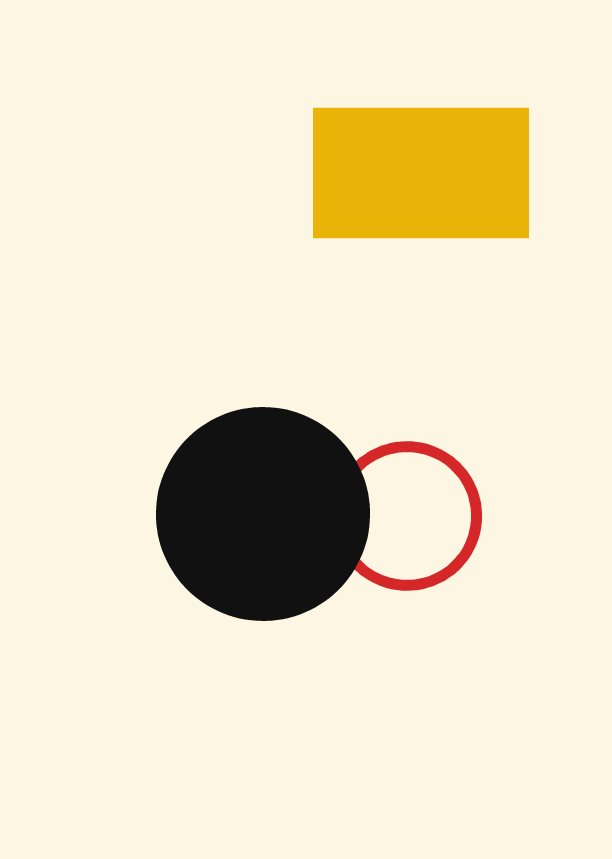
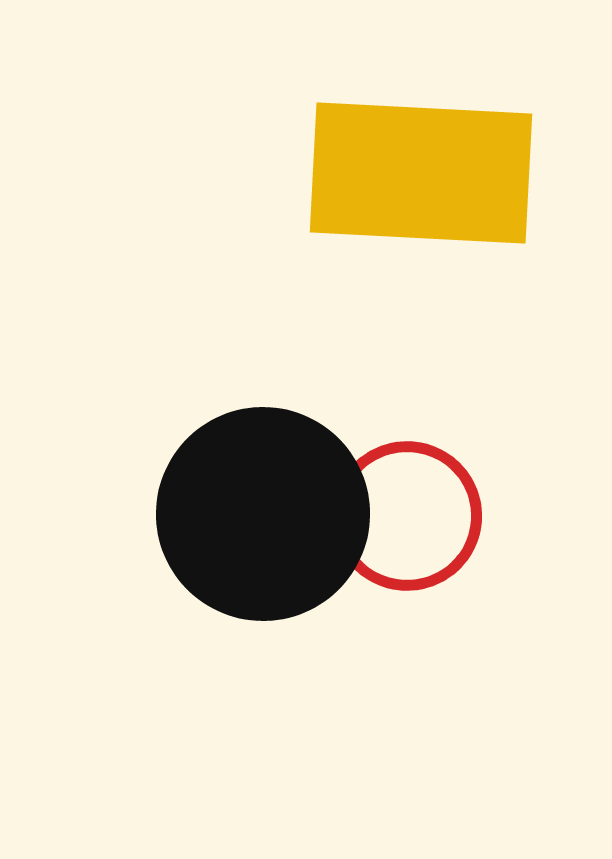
yellow rectangle: rotated 3 degrees clockwise
